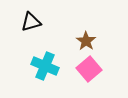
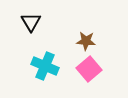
black triangle: rotated 45 degrees counterclockwise
brown star: rotated 30 degrees counterclockwise
